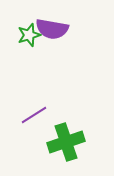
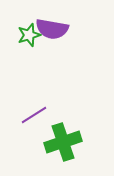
green cross: moved 3 px left
